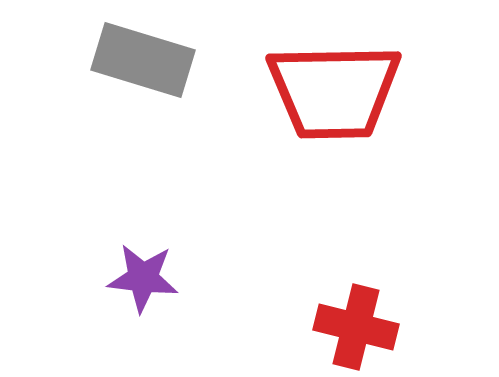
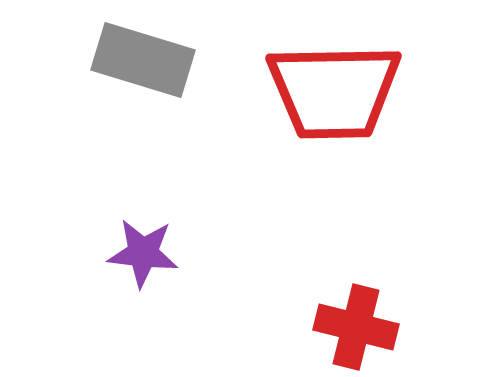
purple star: moved 25 px up
